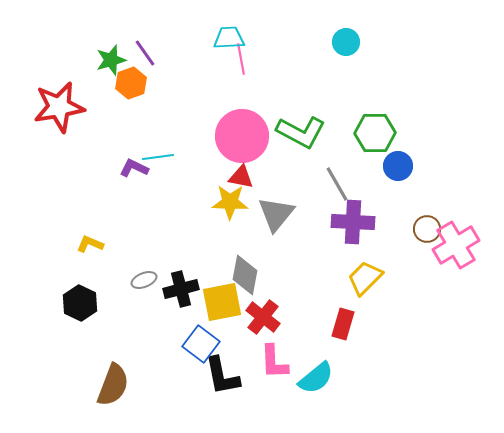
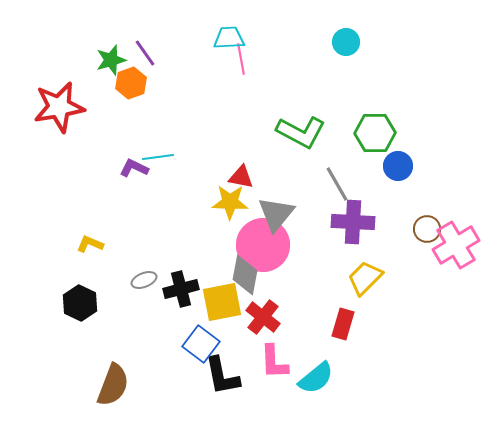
pink circle: moved 21 px right, 109 px down
